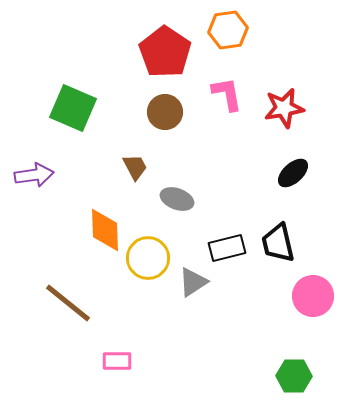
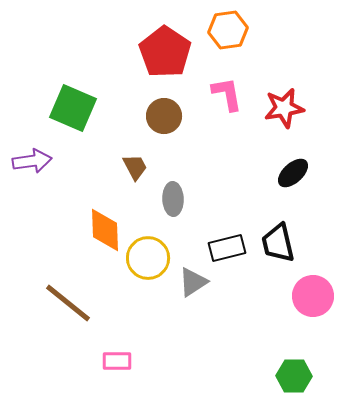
brown circle: moved 1 px left, 4 px down
purple arrow: moved 2 px left, 14 px up
gray ellipse: moved 4 px left; rotated 68 degrees clockwise
